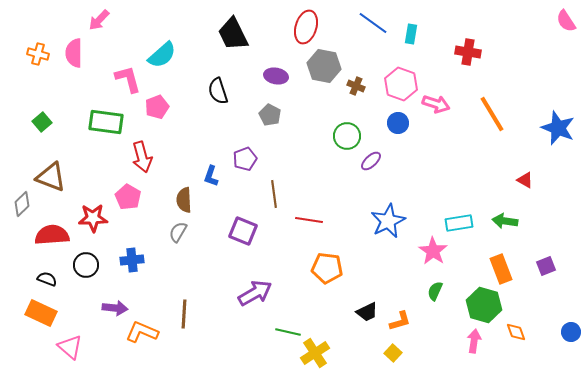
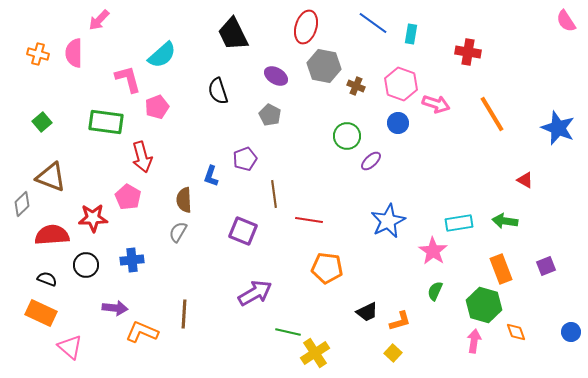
purple ellipse at (276, 76): rotated 20 degrees clockwise
